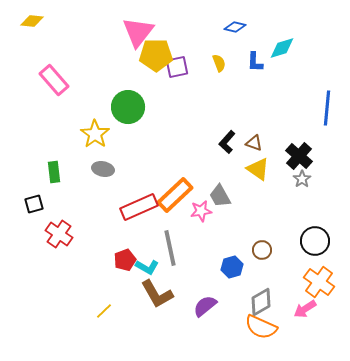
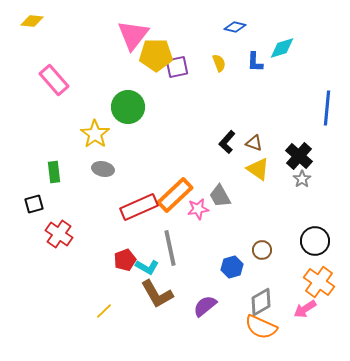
pink triangle: moved 5 px left, 3 px down
pink star: moved 3 px left, 2 px up
